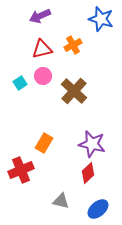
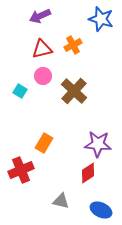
cyan square: moved 8 px down; rotated 24 degrees counterclockwise
purple star: moved 6 px right; rotated 8 degrees counterclockwise
red diamond: rotated 10 degrees clockwise
blue ellipse: moved 3 px right, 1 px down; rotated 65 degrees clockwise
